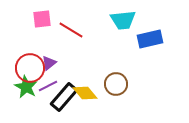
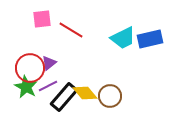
cyan trapezoid: moved 18 px down; rotated 20 degrees counterclockwise
brown circle: moved 6 px left, 12 px down
